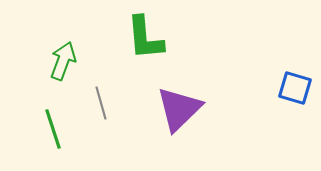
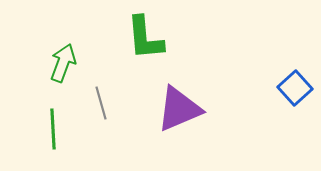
green arrow: moved 2 px down
blue square: rotated 32 degrees clockwise
purple triangle: rotated 21 degrees clockwise
green line: rotated 15 degrees clockwise
